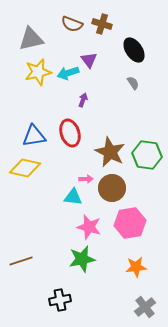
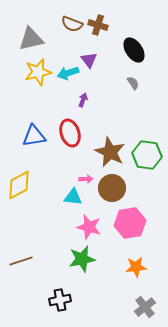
brown cross: moved 4 px left, 1 px down
yellow diamond: moved 6 px left, 17 px down; rotated 40 degrees counterclockwise
